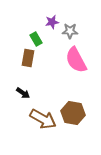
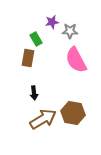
black arrow: moved 11 px right; rotated 48 degrees clockwise
brown arrow: rotated 60 degrees counterclockwise
